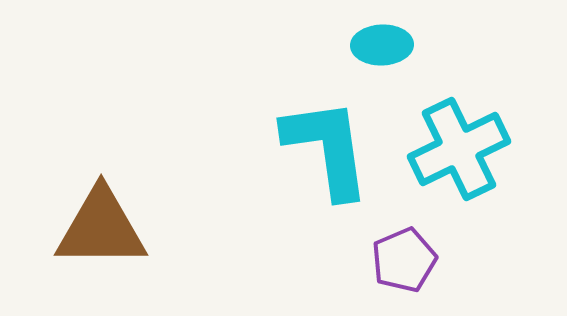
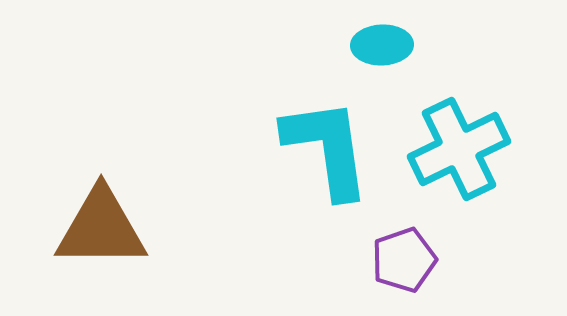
purple pentagon: rotated 4 degrees clockwise
